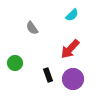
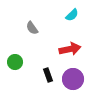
red arrow: rotated 145 degrees counterclockwise
green circle: moved 1 px up
